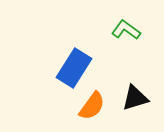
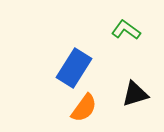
black triangle: moved 4 px up
orange semicircle: moved 8 px left, 2 px down
